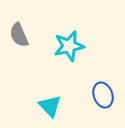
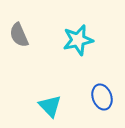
cyan star: moved 9 px right, 6 px up
blue ellipse: moved 1 px left, 2 px down
